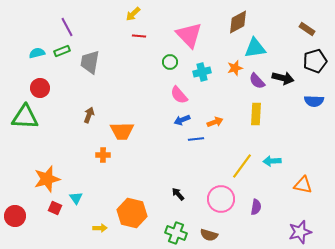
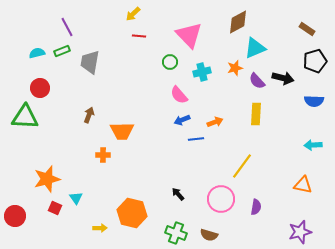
cyan triangle at (255, 48): rotated 15 degrees counterclockwise
cyan arrow at (272, 161): moved 41 px right, 16 px up
